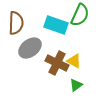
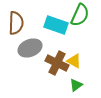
gray ellipse: rotated 15 degrees clockwise
